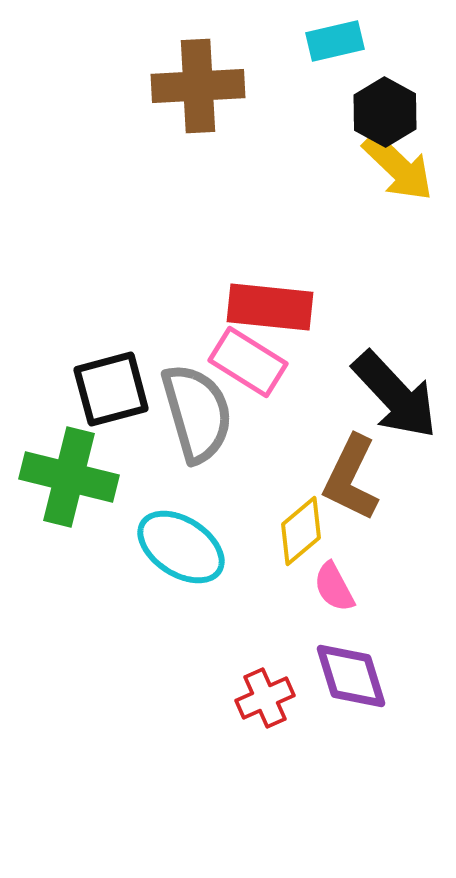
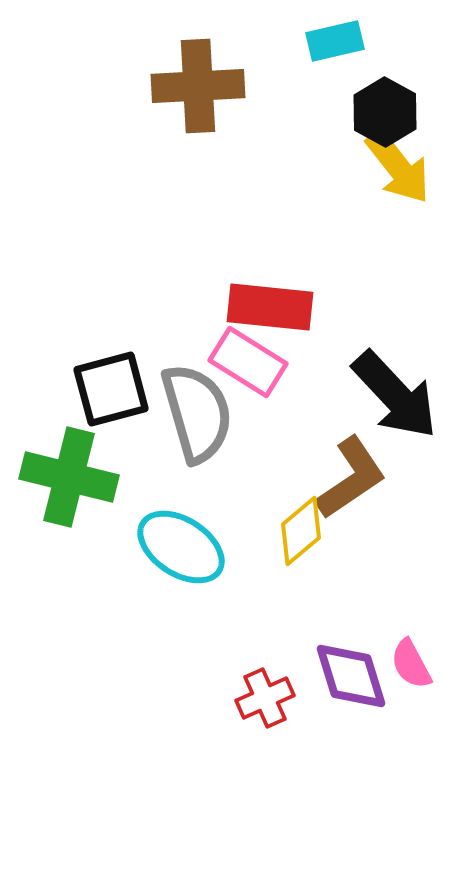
yellow arrow: rotated 8 degrees clockwise
brown L-shape: rotated 150 degrees counterclockwise
pink semicircle: moved 77 px right, 77 px down
